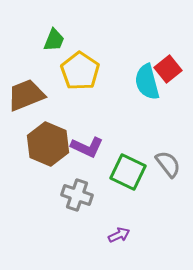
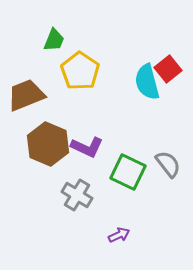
gray cross: rotated 12 degrees clockwise
